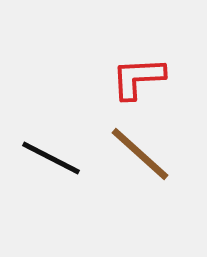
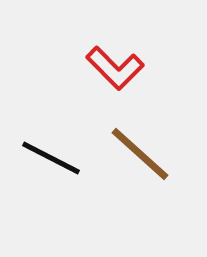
red L-shape: moved 23 px left, 10 px up; rotated 132 degrees counterclockwise
